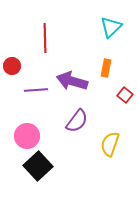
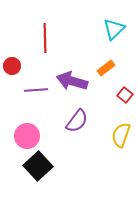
cyan triangle: moved 3 px right, 2 px down
orange rectangle: rotated 42 degrees clockwise
yellow semicircle: moved 11 px right, 9 px up
